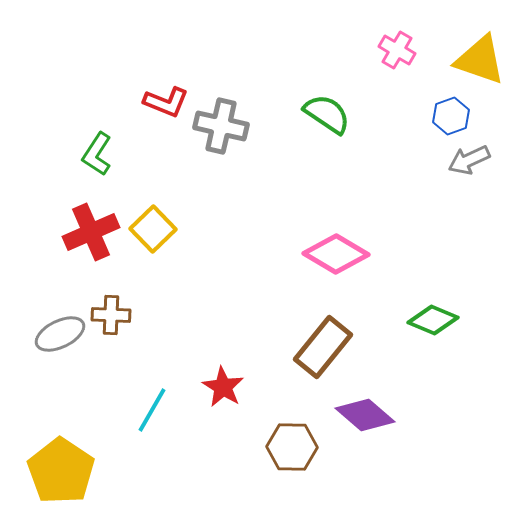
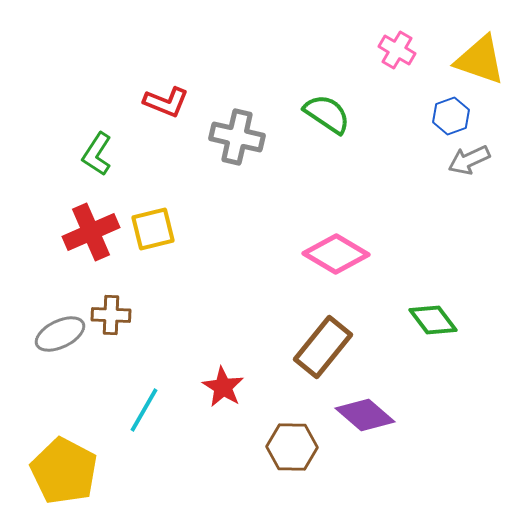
gray cross: moved 16 px right, 11 px down
yellow square: rotated 30 degrees clockwise
green diamond: rotated 30 degrees clockwise
cyan line: moved 8 px left
yellow pentagon: moved 3 px right; rotated 6 degrees counterclockwise
